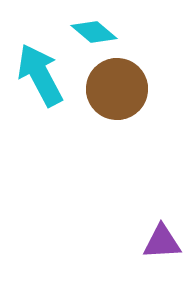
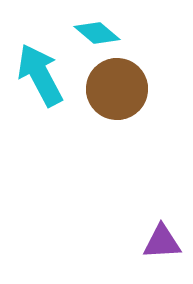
cyan diamond: moved 3 px right, 1 px down
